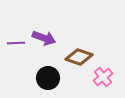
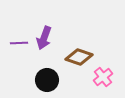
purple arrow: rotated 90 degrees clockwise
purple line: moved 3 px right
black circle: moved 1 px left, 2 px down
